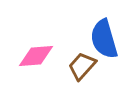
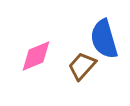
pink diamond: rotated 18 degrees counterclockwise
